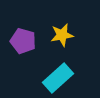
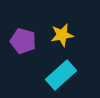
cyan rectangle: moved 3 px right, 3 px up
